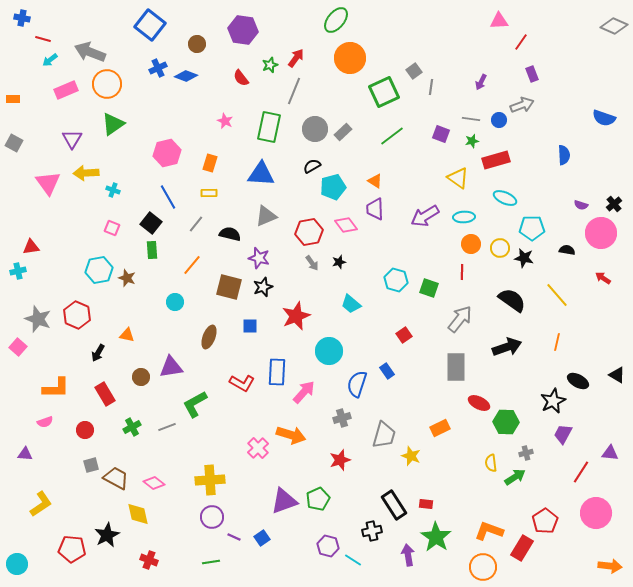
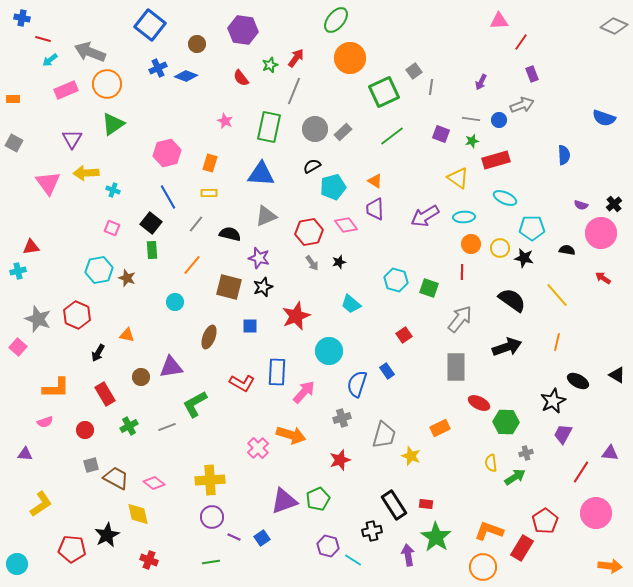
green cross at (132, 427): moved 3 px left, 1 px up
